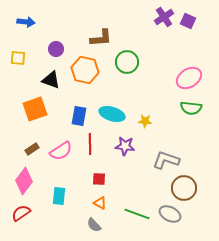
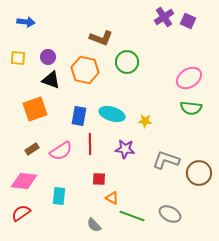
brown L-shape: rotated 25 degrees clockwise
purple circle: moved 8 px left, 8 px down
purple star: moved 3 px down
pink diamond: rotated 60 degrees clockwise
brown circle: moved 15 px right, 15 px up
orange triangle: moved 12 px right, 5 px up
green line: moved 5 px left, 2 px down
